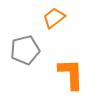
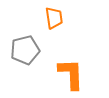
orange trapezoid: rotated 120 degrees clockwise
